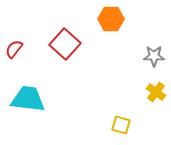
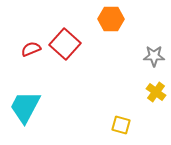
red semicircle: moved 17 px right; rotated 30 degrees clockwise
cyan trapezoid: moved 3 px left, 8 px down; rotated 69 degrees counterclockwise
